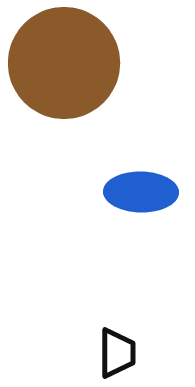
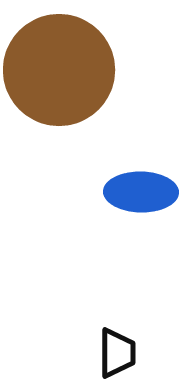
brown circle: moved 5 px left, 7 px down
